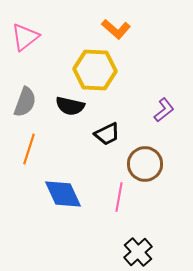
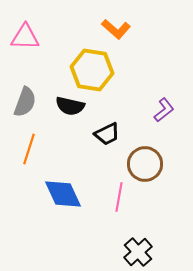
pink triangle: rotated 40 degrees clockwise
yellow hexagon: moved 3 px left; rotated 6 degrees clockwise
